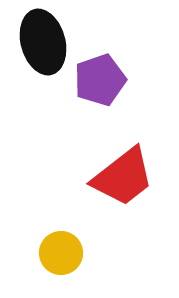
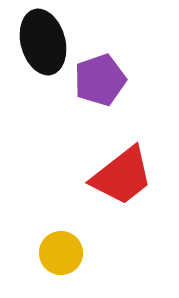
red trapezoid: moved 1 px left, 1 px up
